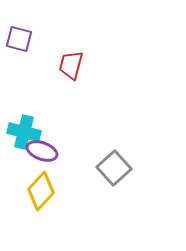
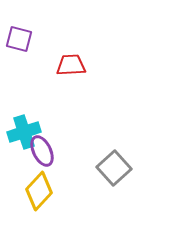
red trapezoid: rotated 72 degrees clockwise
cyan cross: rotated 32 degrees counterclockwise
purple ellipse: rotated 44 degrees clockwise
yellow diamond: moved 2 px left
